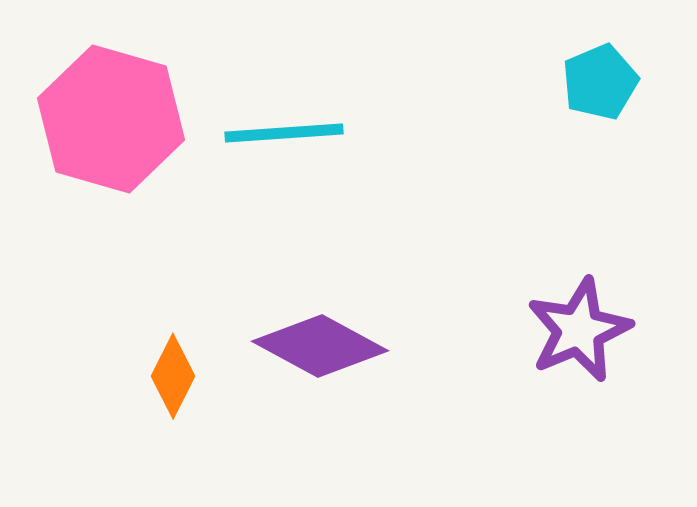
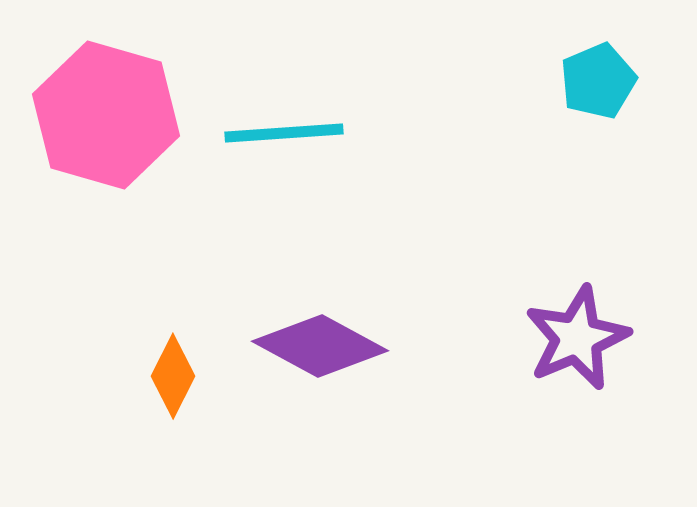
cyan pentagon: moved 2 px left, 1 px up
pink hexagon: moved 5 px left, 4 px up
purple star: moved 2 px left, 8 px down
